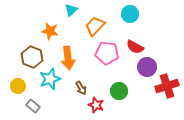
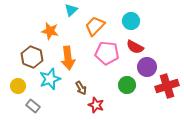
cyan circle: moved 1 px right, 7 px down
green circle: moved 8 px right, 6 px up
